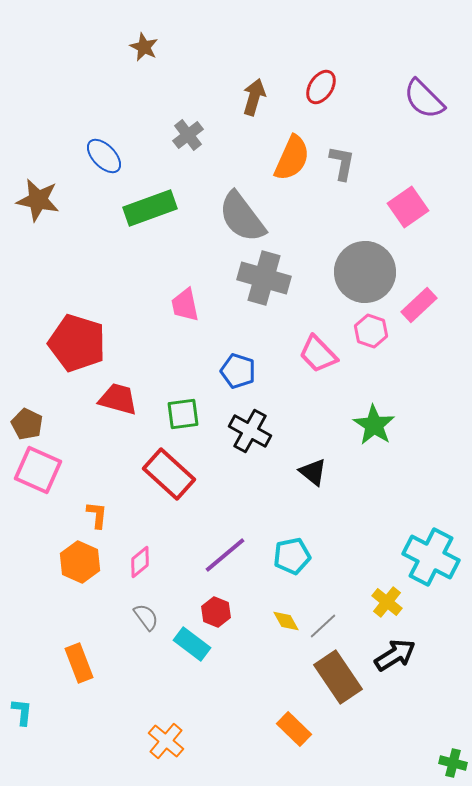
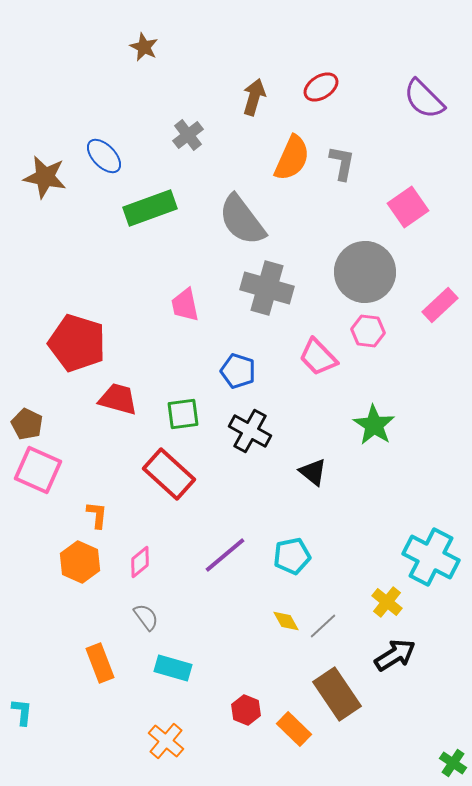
red ellipse at (321, 87): rotated 24 degrees clockwise
brown star at (38, 200): moved 7 px right, 23 px up
gray semicircle at (242, 217): moved 3 px down
gray cross at (264, 278): moved 3 px right, 10 px down
pink rectangle at (419, 305): moved 21 px right
pink hexagon at (371, 331): moved 3 px left; rotated 12 degrees counterclockwise
pink trapezoid at (318, 354): moved 3 px down
red hexagon at (216, 612): moved 30 px right, 98 px down
cyan rectangle at (192, 644): moved 19 px left, 24 px down; rotated 21 degrees counterclockwise
orange rectangle at (79, 663): moved 21 px right
brown rectangle at (338, 677): moved 1 px left, 17 px down
green cross at (453, 763): rotated 20 degrees clockwise
